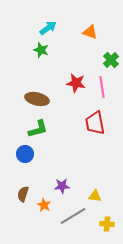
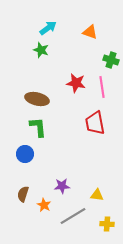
green cross: rotated 28 degrees counterclockwise
green L-shape: moved 2 px up; rotated 80 degrees counterclockwise
yellow triangle: moved 2 px right, 1 px up
